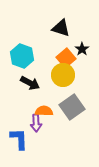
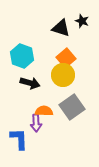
black star: moved 28 px up; rotated 16 degrees counterclockwise
black arrow: rotated 12 degrees counterclockwise
